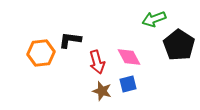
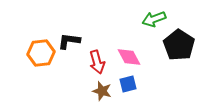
black L-shape: moved 1 px left, 1 px down
